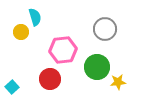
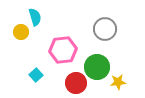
red circle: moved 26 px right, 4 px down
cyan square: moved 24 px right, 12 px up
